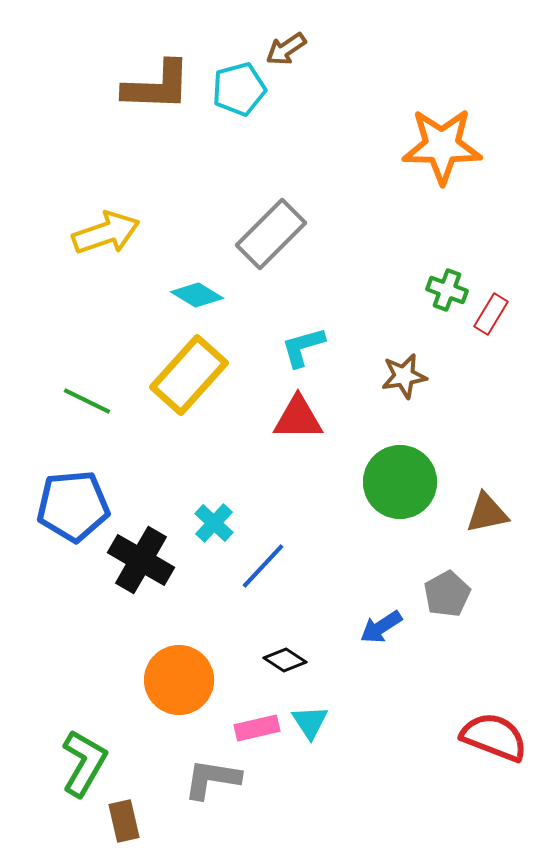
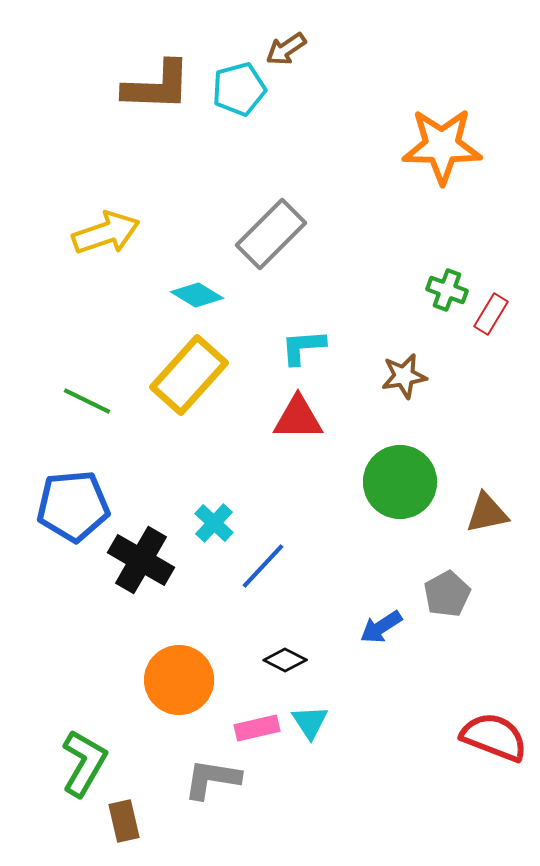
cyan L-shape: rotated 12 degrees clockwise
black diamond: rotated 6 degrees counterclockwise
